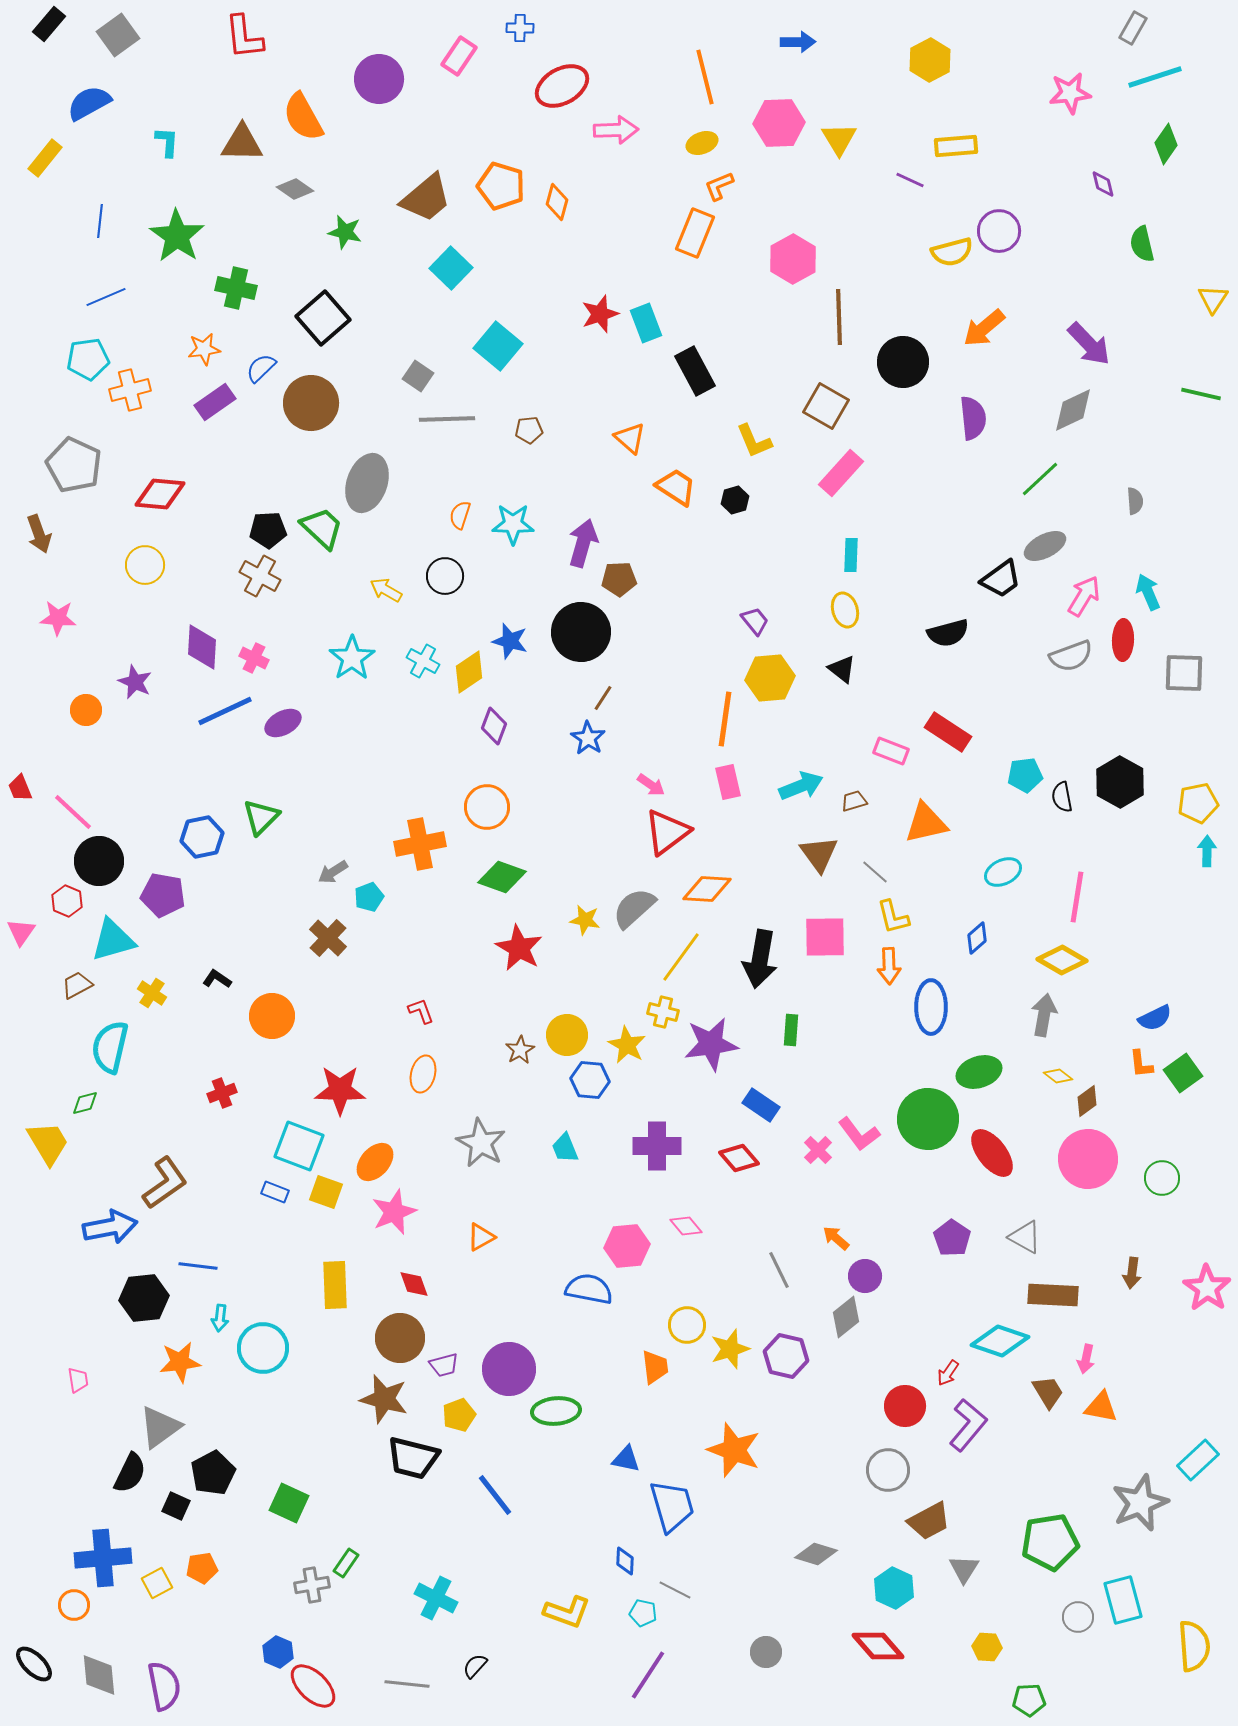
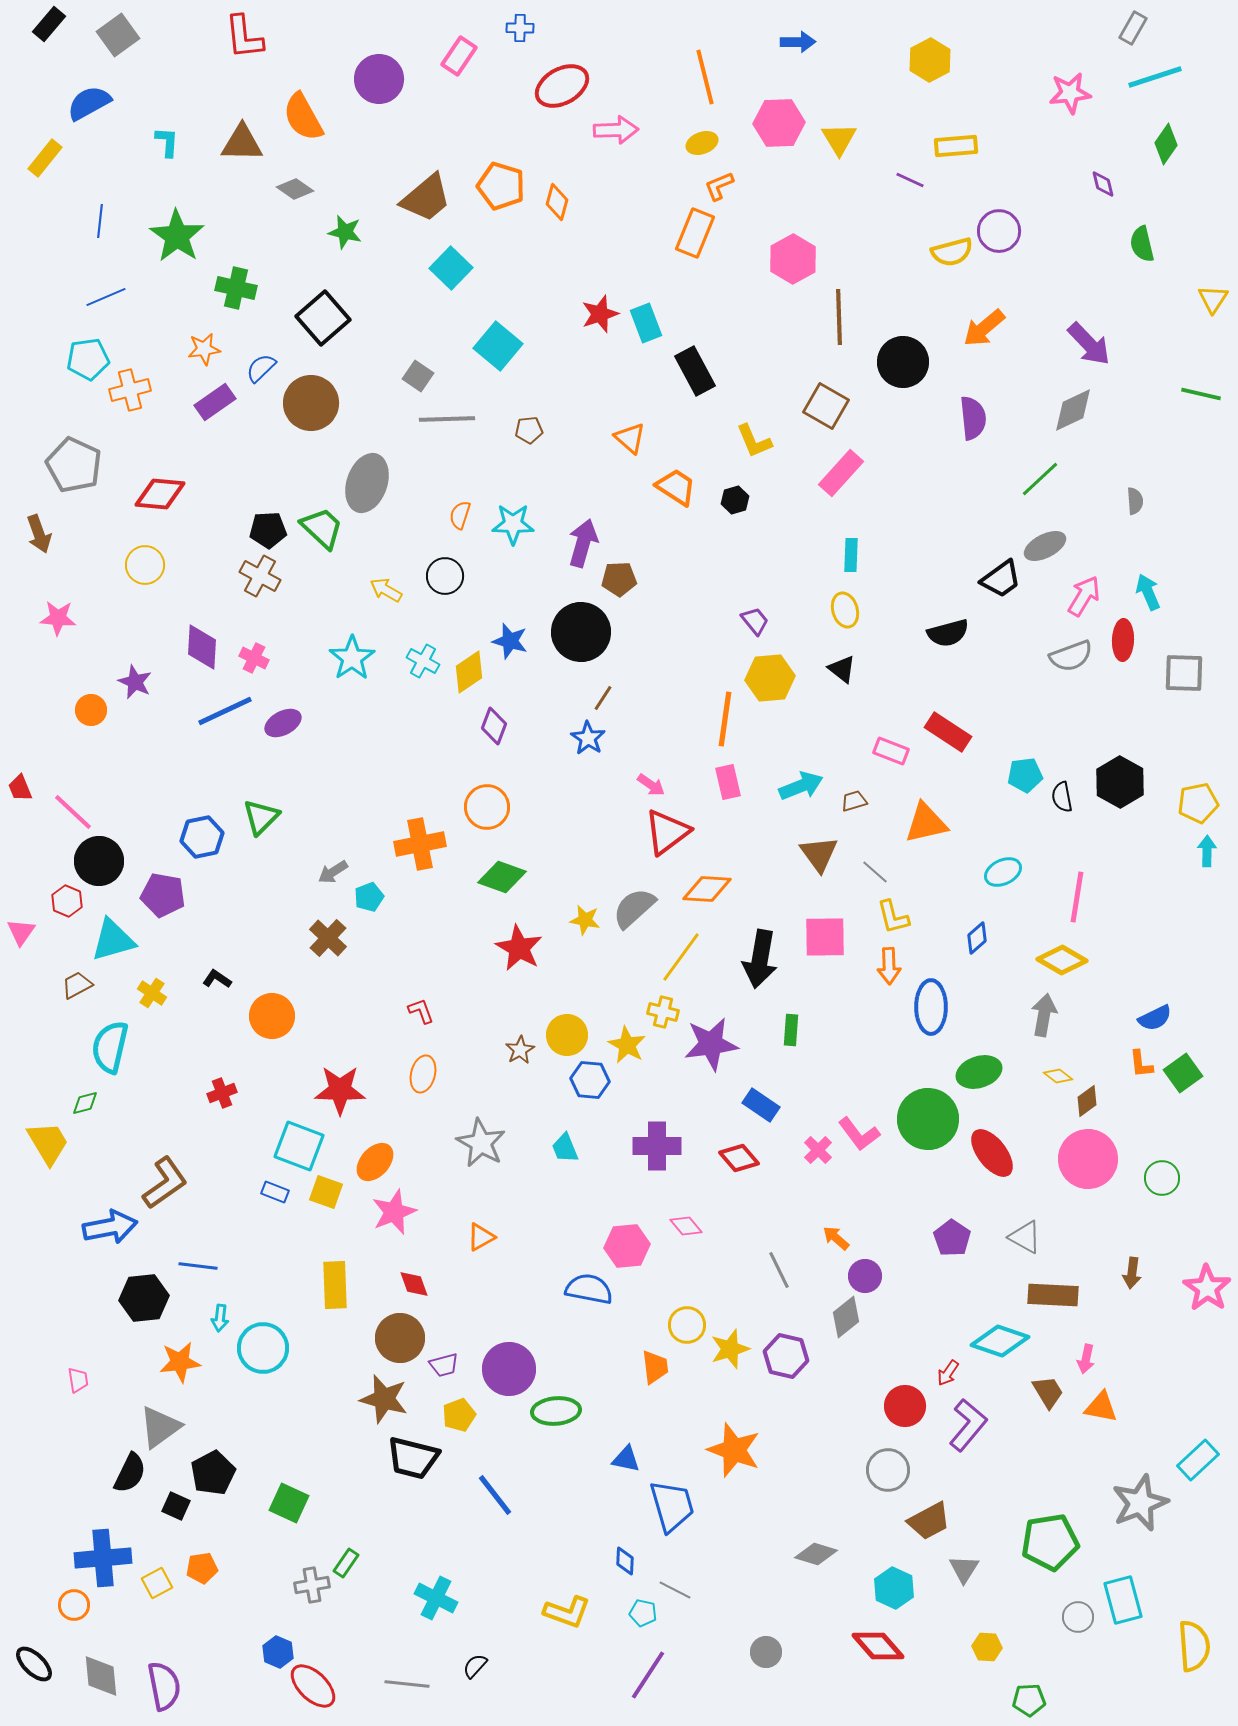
orange circle at (86, 710): moved 5 px right
gray diamond at (99, 1675): moved 2 px right, 1 px down
